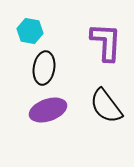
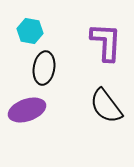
purple ellipse: moved 21 px left
